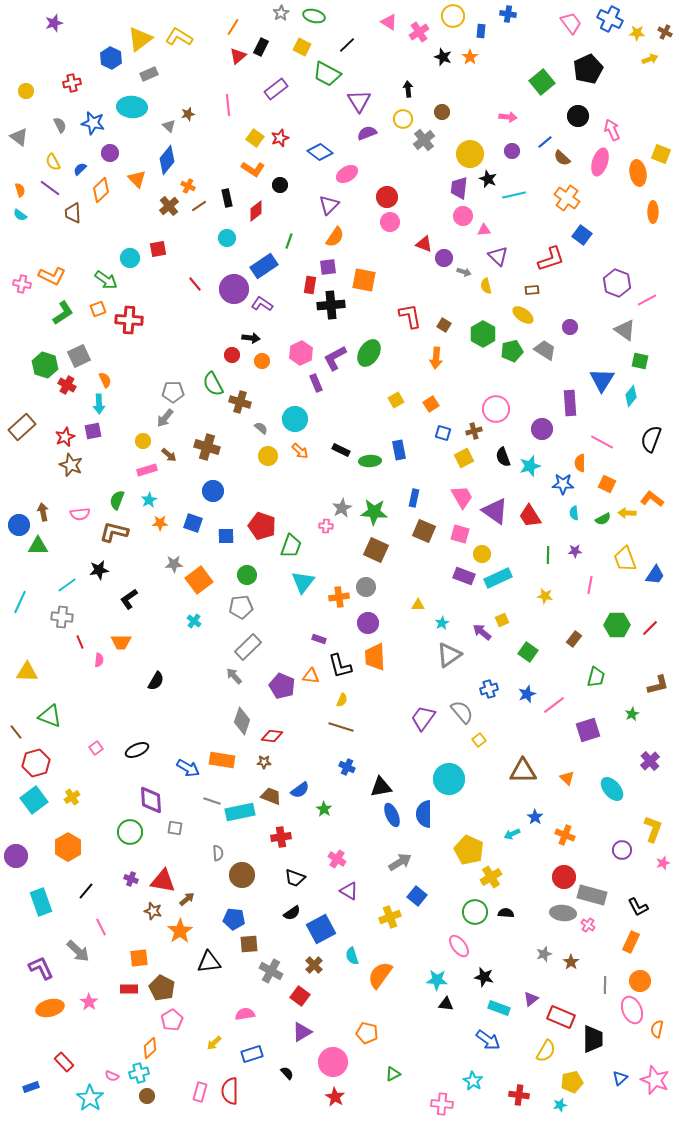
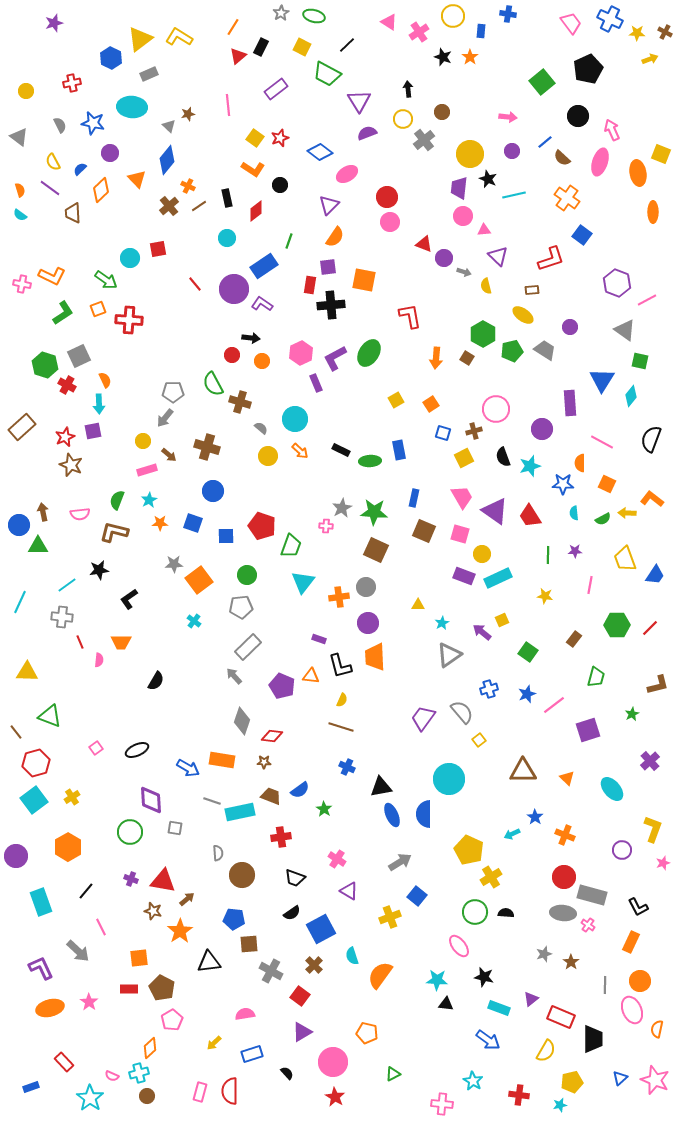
brown square at (444, 325): moved 23 px right, 33 px down
